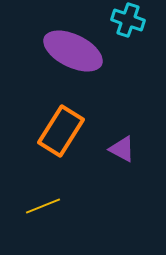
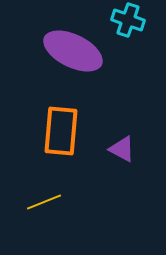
orange rectangle: rotated 27 degrees counterclockwise
yellow line: moved 1 px right, 4 px up
